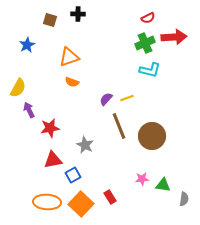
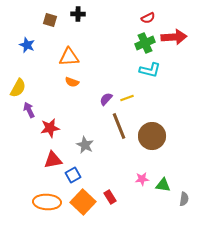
blue star: rotated 21 degrees counterclockwise
orange triangle: rotated 15 degrees clockwise
orange square: moved 2 px right, 2 px up
